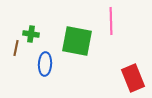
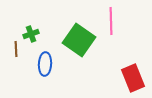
green cross: rotated 28 degrees counterclockwise
green square: moved 2 px right, 1 px up; rotated 24 degrees clockwise
brown line: moved 1 px down; rotated 14 degrees counterclockwise
